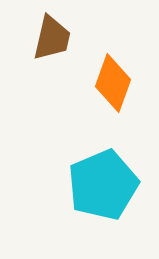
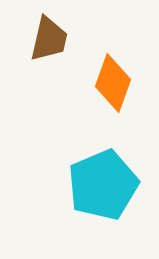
brown trapezoid: moved 3 px left, 1 px down
